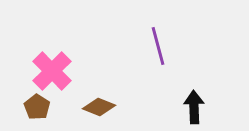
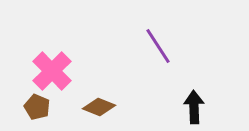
purple line: rotated 18 degrees counterclockwise
brown pentagon: rotated 10 degrees counterclockwise
